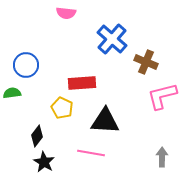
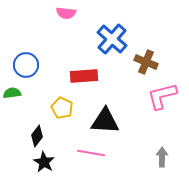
red rectangle: moved 2 px right, 7 px up
